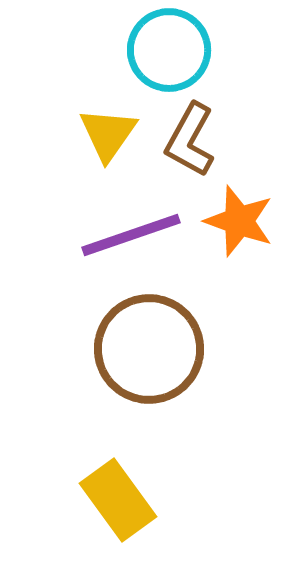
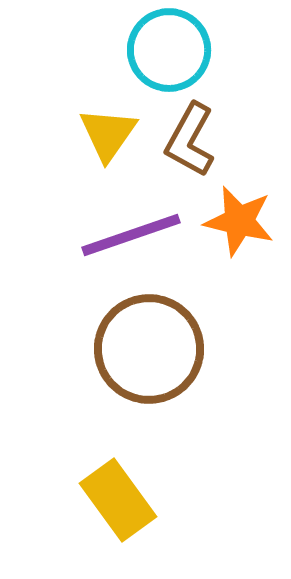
orange star: rotated 6 degrees counterclockwise
